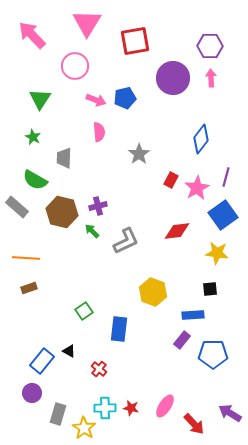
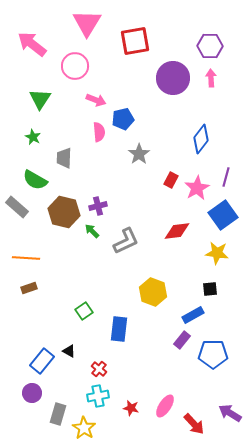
pink arrow at (32, 35): moved 9 px down; rotated 8 degrees counterclockwise
blue pentagon at (125, 98): moved 2 px left, 21 px down
brown hexagon at (62, 212): moved 2 px right
blue rectangle at (193, 315): rotated 25 degrees counterclockwise
cyan cross at (105, 408): moved 7 px left, 12 px up; rotated 10 degrees counterclockwise
